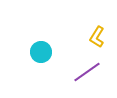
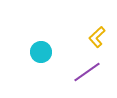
yellow L-shape: rotated 15 degrees clockwise
